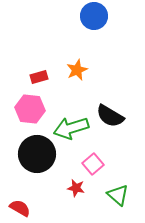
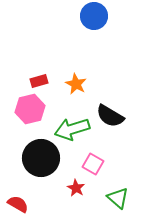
orange star: moved 1 px left, 14 px down; rotated 20 degrees counterclockwise
red rectangle: moved 4 px down
pink hexagon: rotated 20 degrees counterclockwise
green arrow: moved 1 px right, 1 px down
black circle: moved 4 px right, 4 px down
pink square: rotated 20 degrees counterclockwise
red star: rotated 18 degrees clockwise
green triangle: moved 3 px down
red semicircle: moved 2 px left, 4 px up
